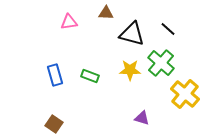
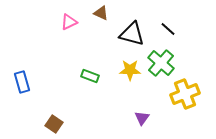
brown triangle: moved 5 px left; rotated 21 degrees clockwise
pink triangle: rotated 18 degrees counterclockwise
blue rectangle: moved 33 px left, 7 px down
yellow cross: rotated 28 degrees clockwise
purple triangle: rotated 49 degrees clockwise
